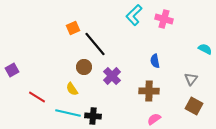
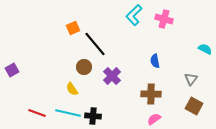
brown cross: moved 2 px right, 3 px down
red line: moved 16 px down; rotated 12 degrees counterclockwise
